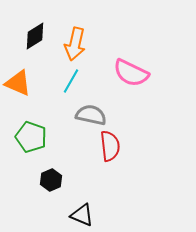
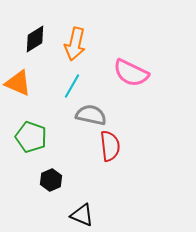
black diamond: moved 3 px down
cyan line: moved 1 px right, 5 px down
